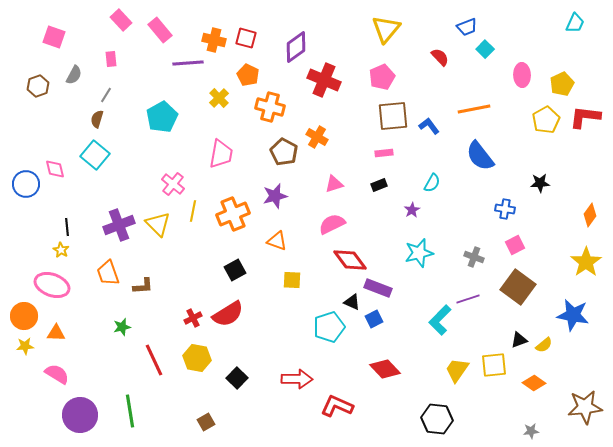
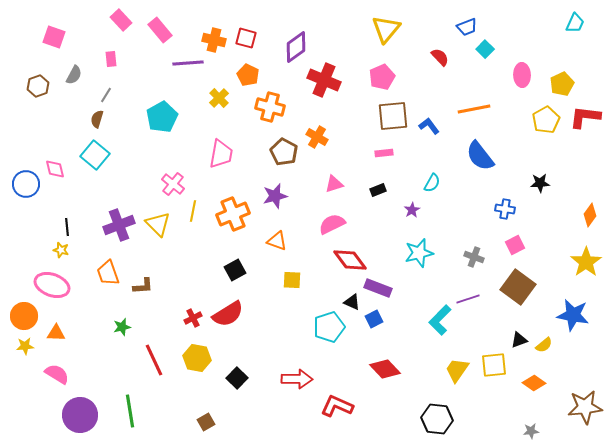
black rectangle at (379, 185): moved 1 px left, 5 px down
yellow star at (61, 250): rotated 14 degrees counterclockwise
